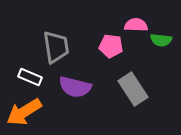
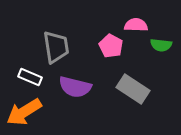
green semicircle: moved 5 px down
pink pentagon: rotated 20 degrees clockwise
gray rectangle: rotated 24 degrees counterclockwise
